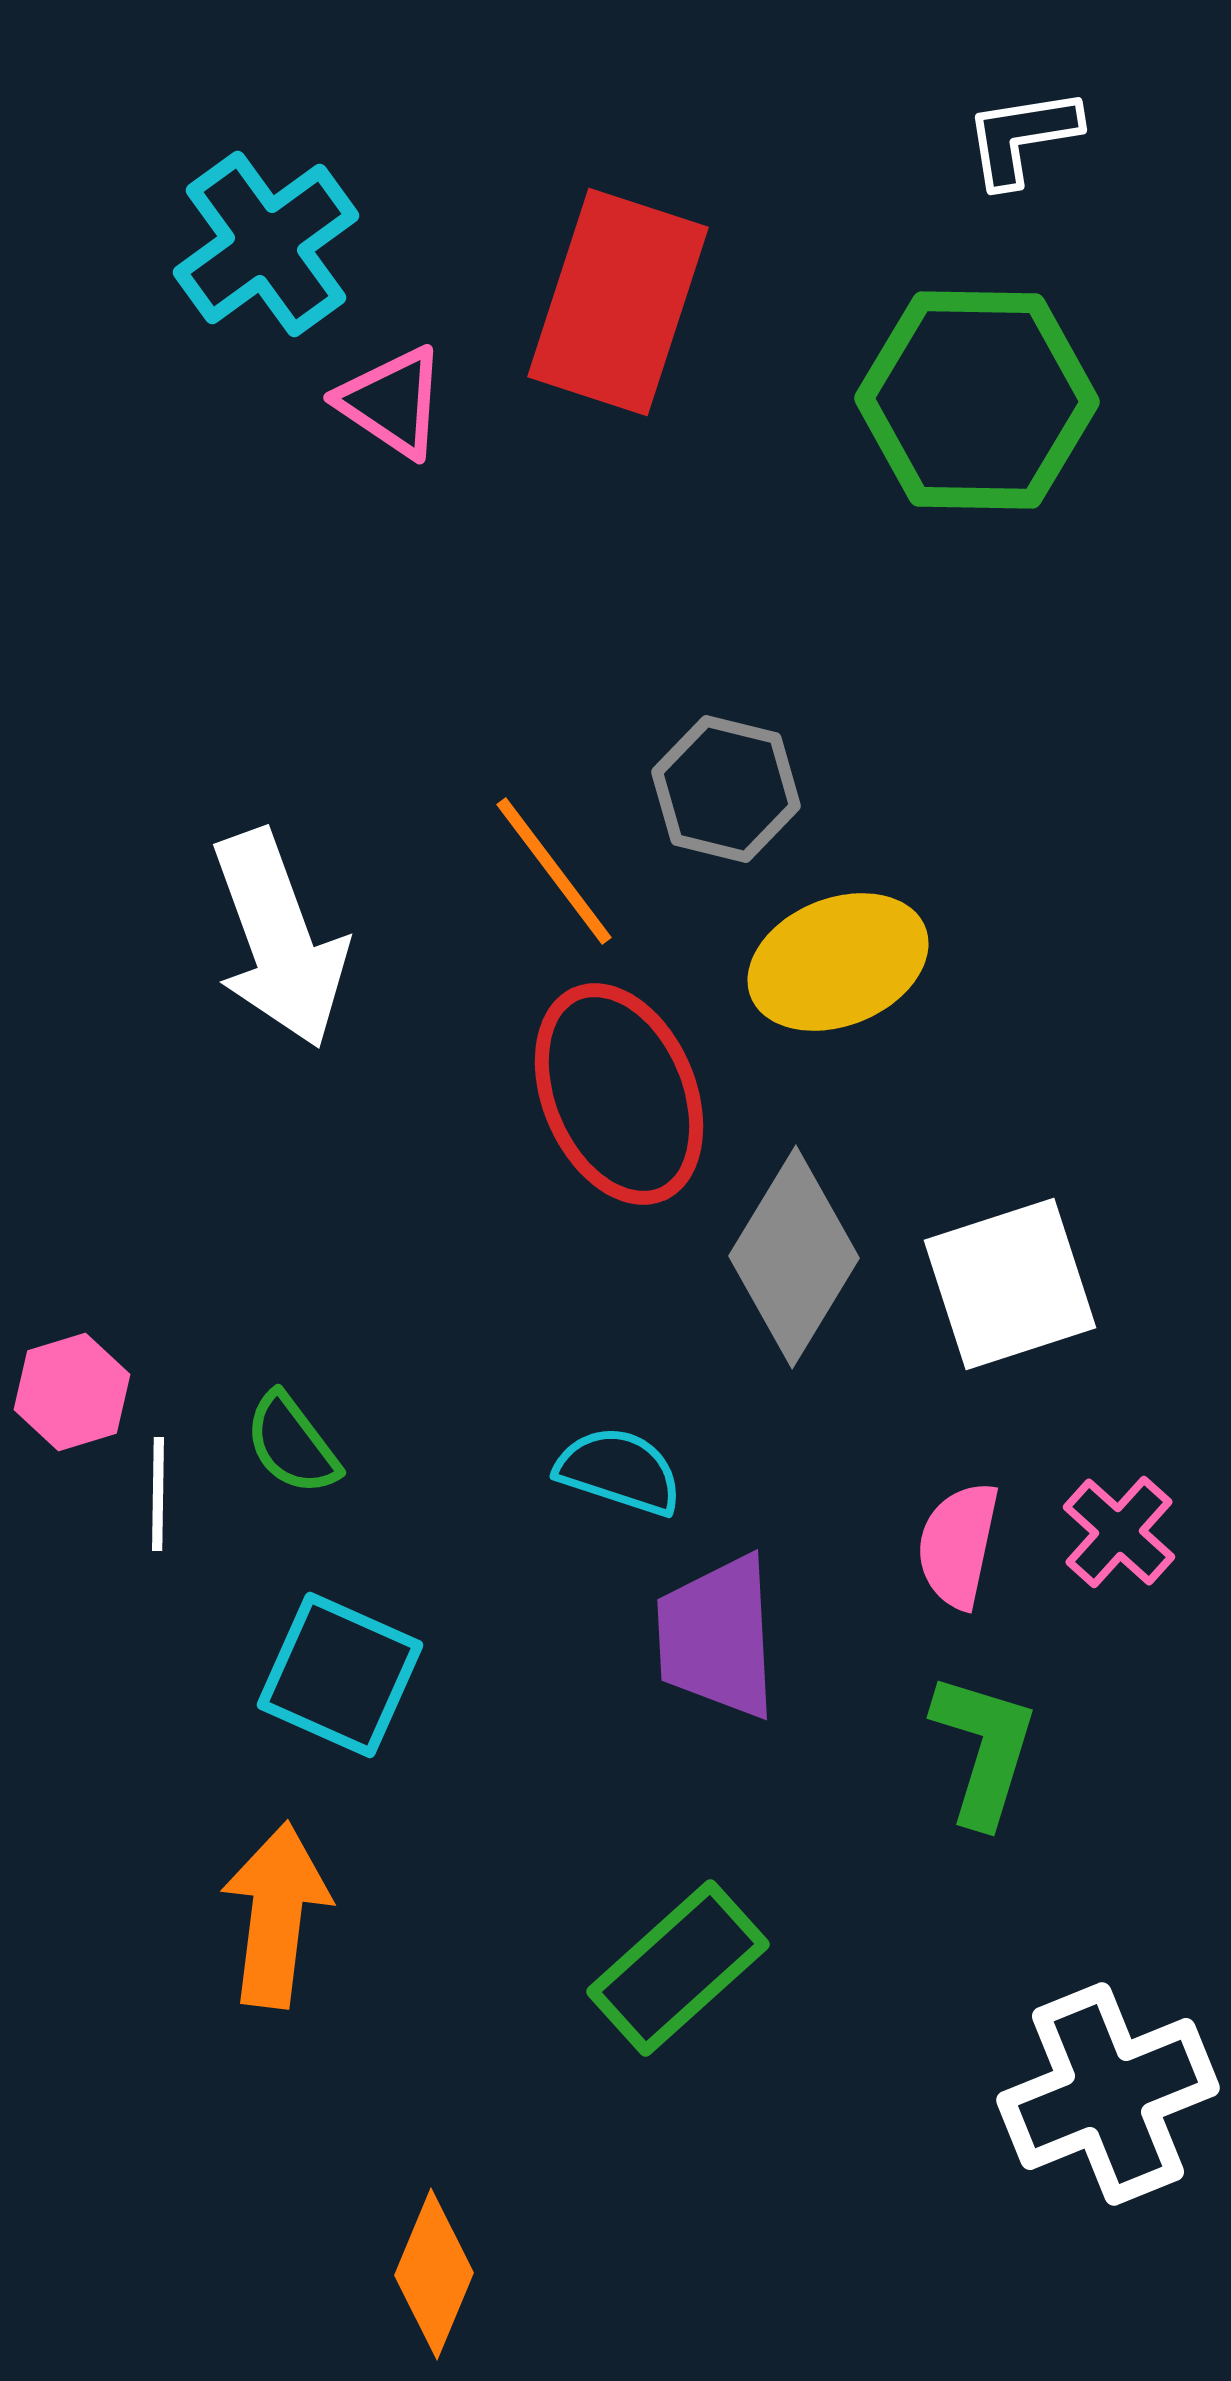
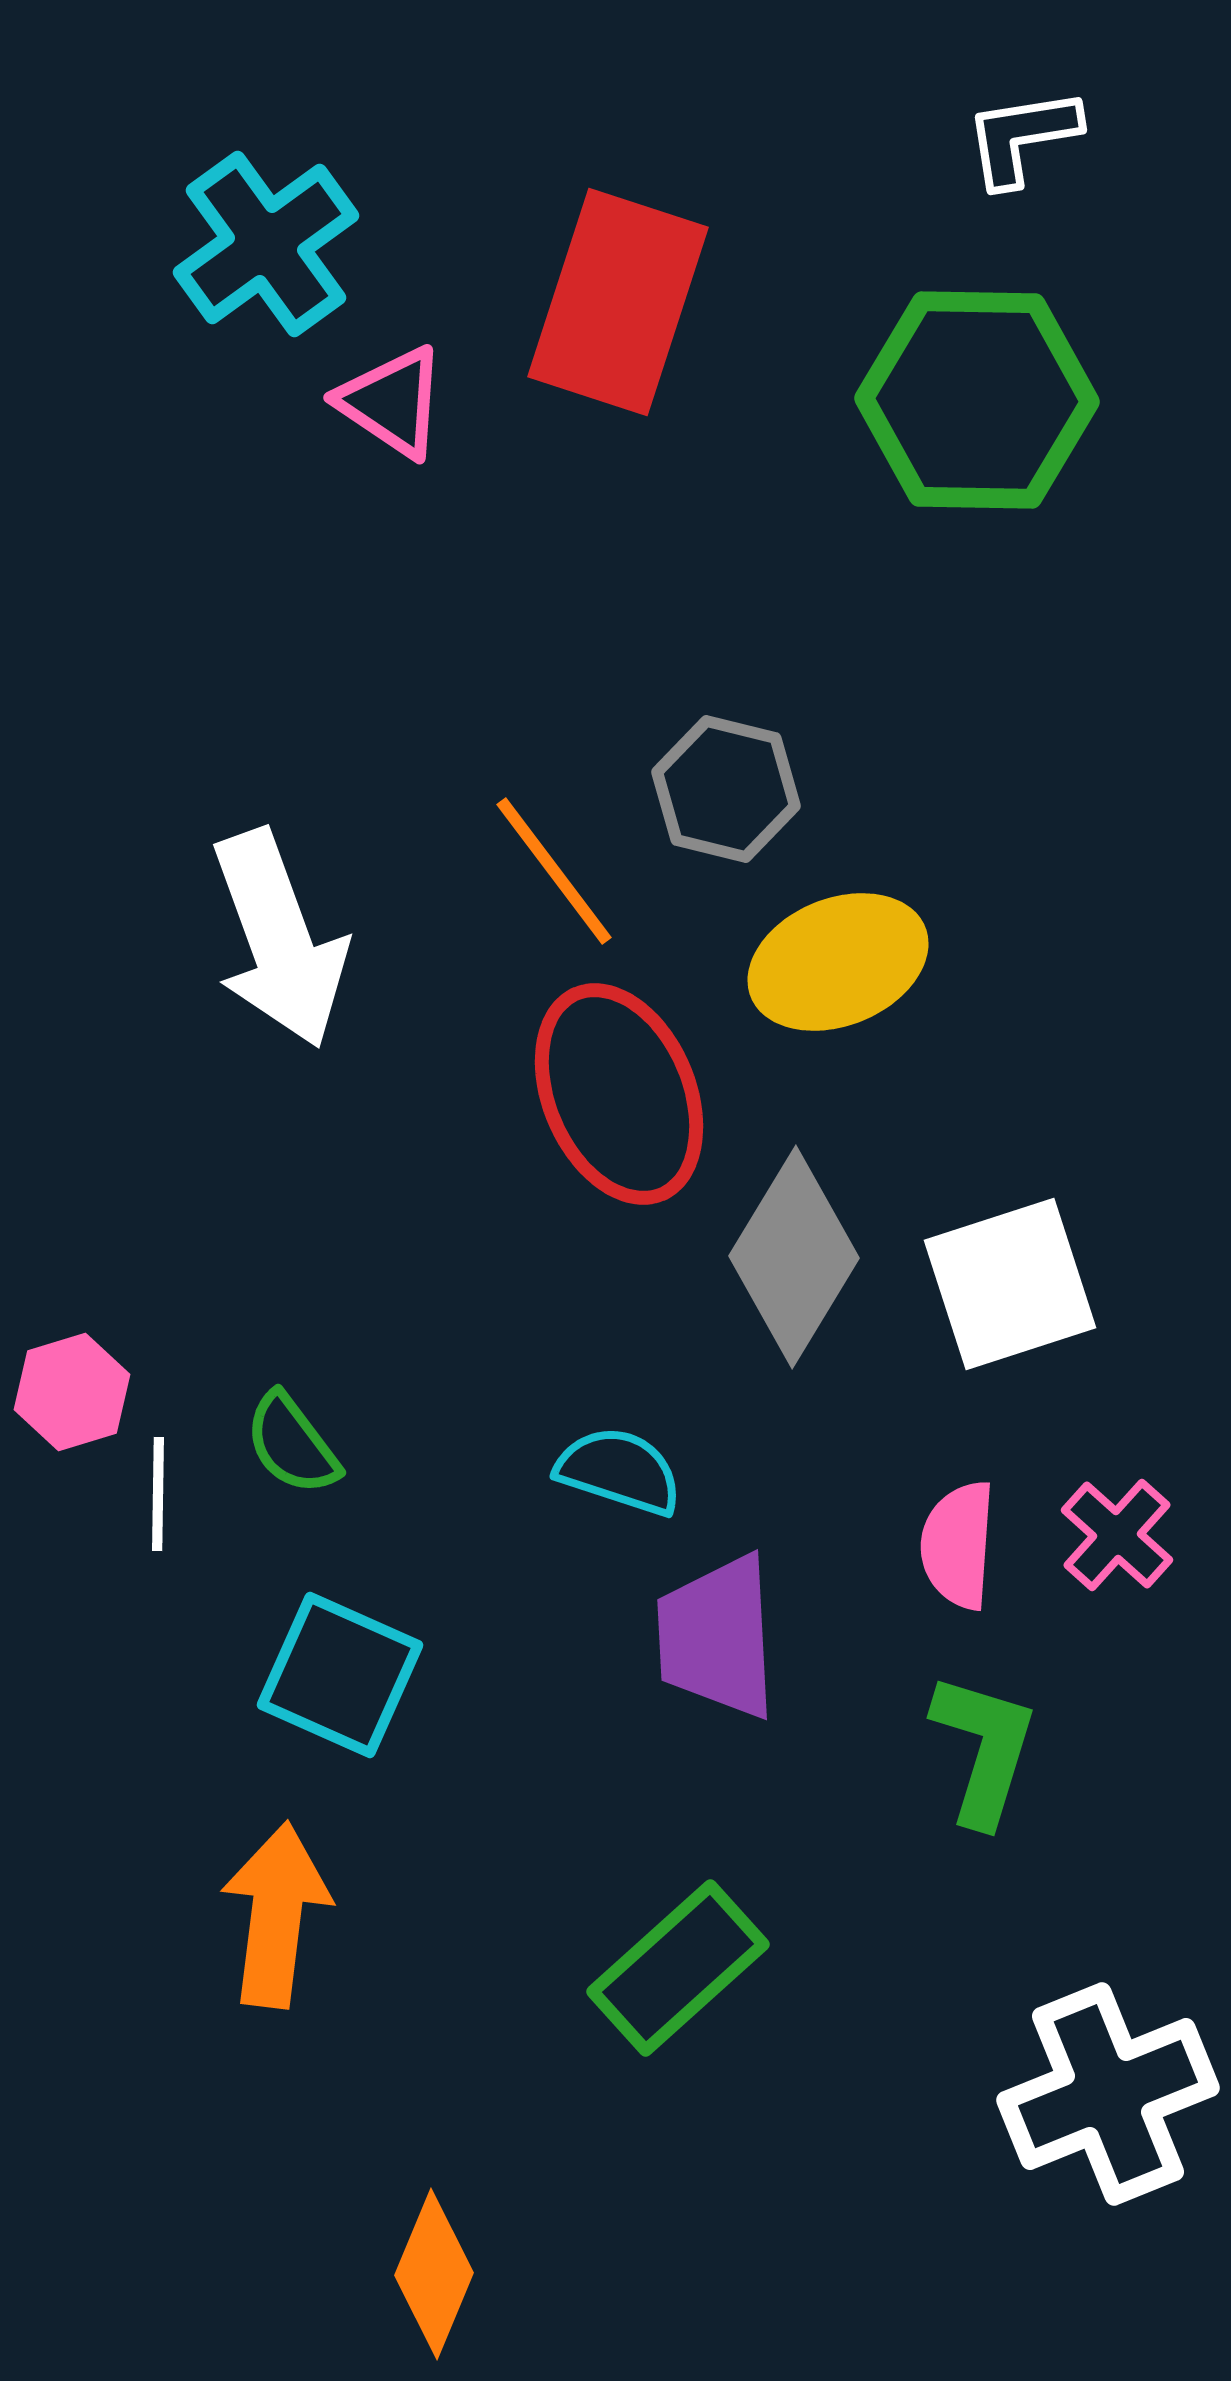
pink cross: moved 2 px left, 3 px down
pink semicircle: rotated 8 degrees counterclockwise
